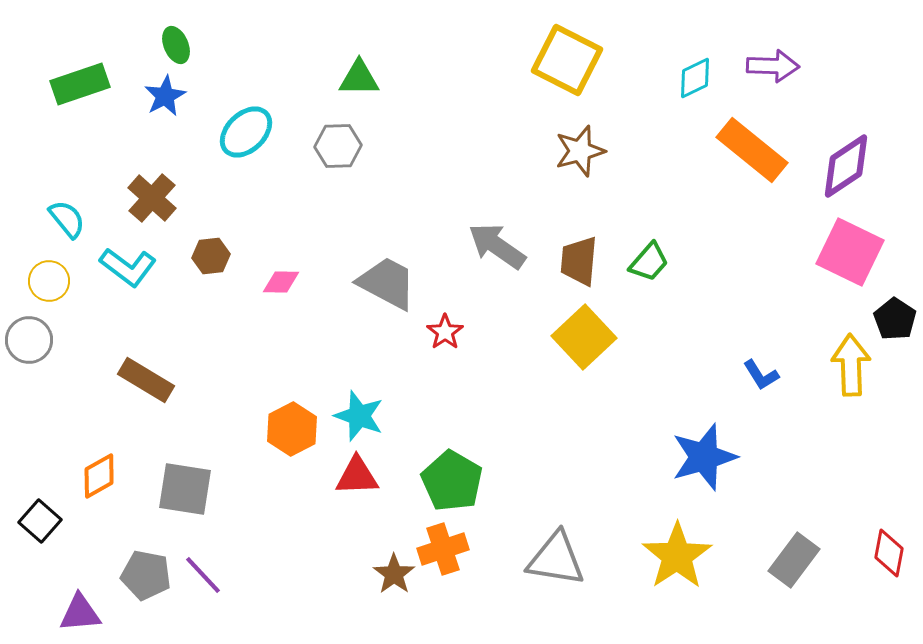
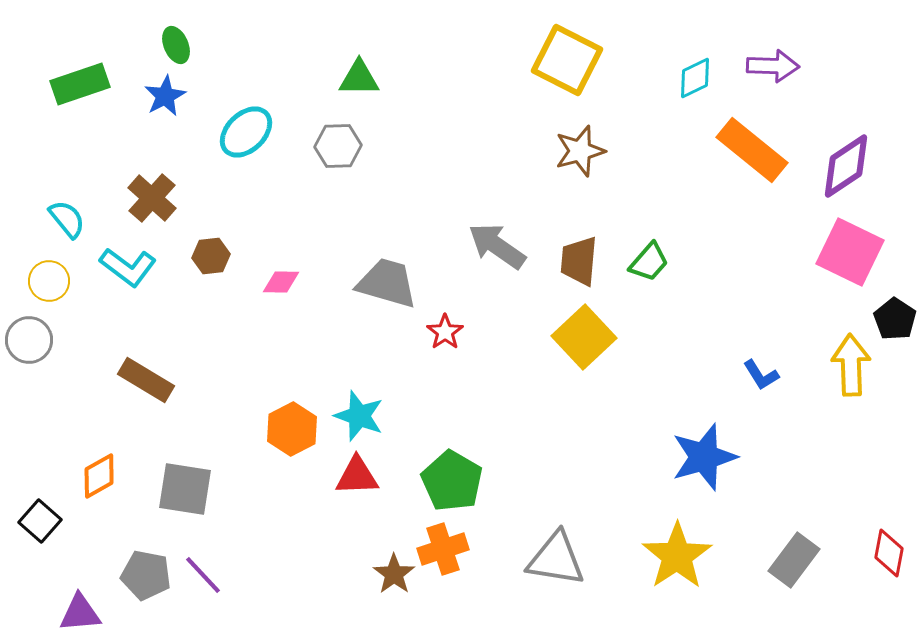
gray trapezoid at (387, 283): rotated 12 degrees counterclockwise
